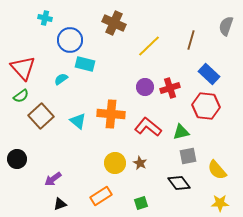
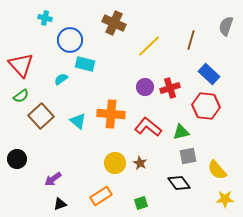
red triangle: moved 2 px left, 3 px up
yellow star: moved 5 px right, 4 px up
